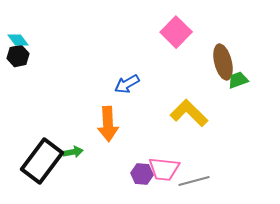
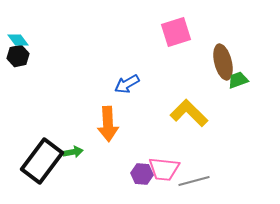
pink square: rotated 28 degrees clockwise
